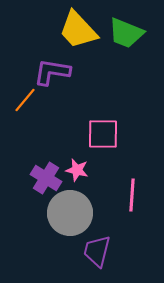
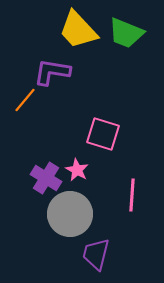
pink square: rotated 16 degrees clockwise
pink star: rotated 15 degrees clockwise
gray circle: moved 1 px down
purple trapezoid: moved 1 px left, 3 px down
